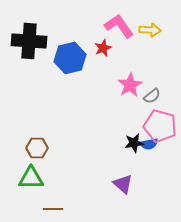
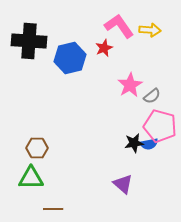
red star: moved 1 px right
